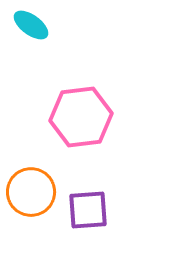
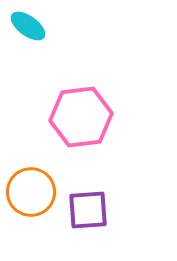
cyan ellipse: moved 3 px left, 1 px down
